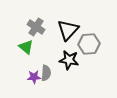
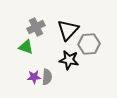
gray cross: rotated 30 degrees clockwise
green triangle: rotated 21 degrees counterclockwise
gray semicircle: moved 1 px right, 4 px down
